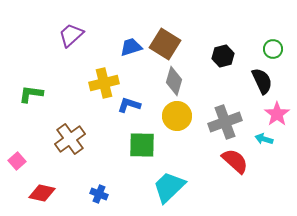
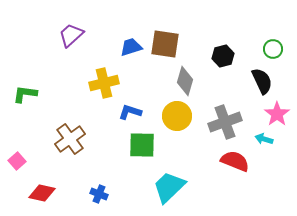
brown square: rotated 24 degrees counterclockwise
gray diamond: moved 11 px right
green L-shape: moved 6 px left
blue L-shape: moved 1 px right, 7 px down
red semicircle: rotated 20 degrees counterclockwise
